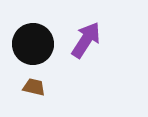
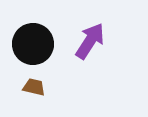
purple arrow: moved 4 px right, 1 px down
